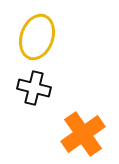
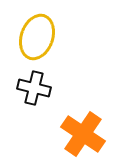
orange cross: rotated 21 degrees counterclockwise
